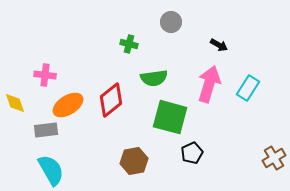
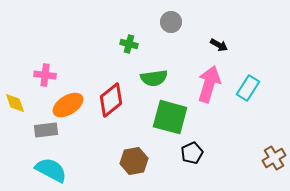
cyan semicircle: rotated 32 degrees counterclockwise
